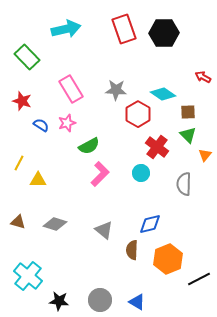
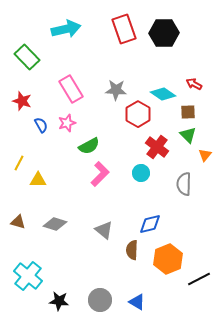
red arrow: moved 9 px left, 7 px down
blue semicircle: rotated 28 degrees clockwise
